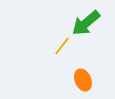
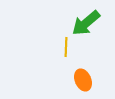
yellow line: moved 4 px right, 1 px down; rotated 36 degrees counterclockwise
